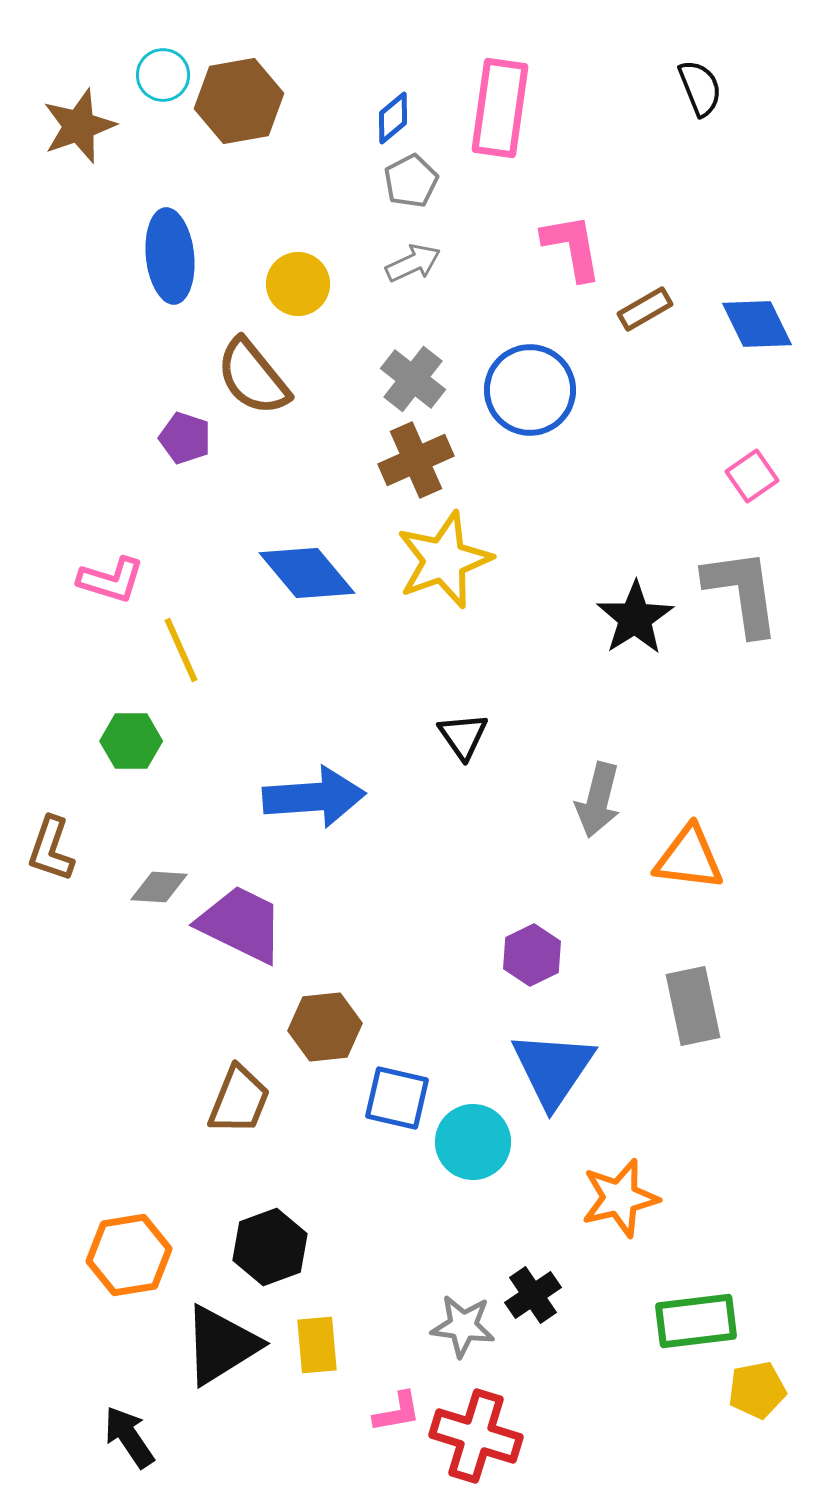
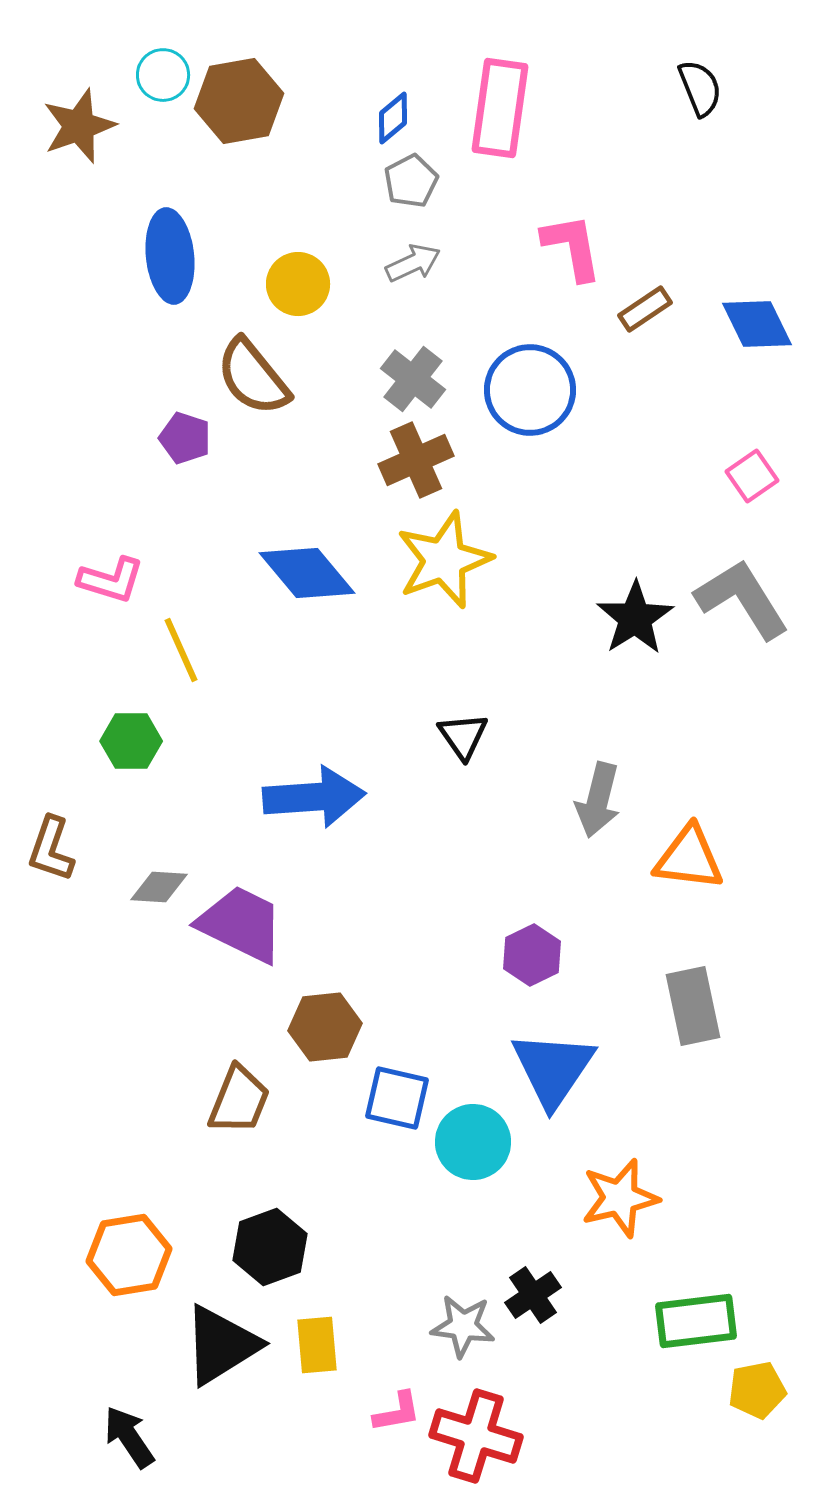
brown rectangle at (645, 309): rotated 4 degrees counterclockwise
gray L-shape at (742, 592): moved 7 px down; rotated 24 degrees counterclockwise
